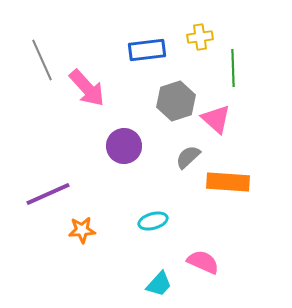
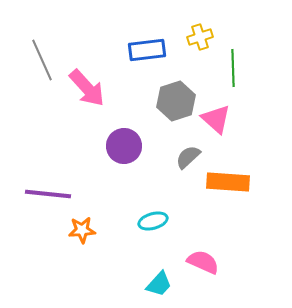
yellow cross: rotated 10 degrees counterclockwise
purple line: rotated 30 degrees clockwise
